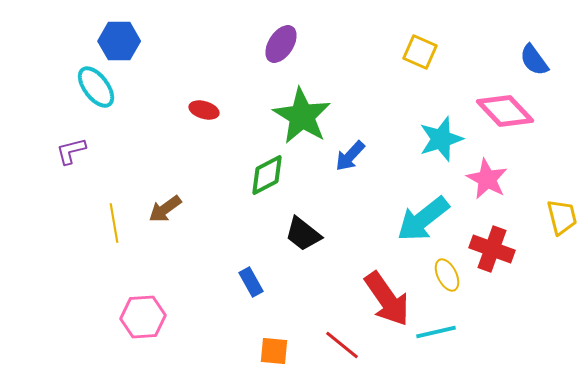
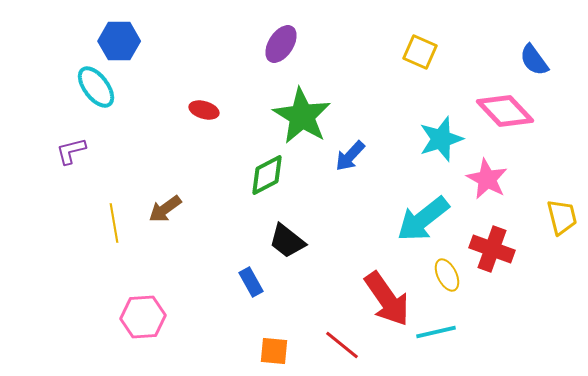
black trapezoid: moved 16 px left, 7 px down
